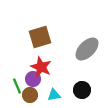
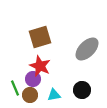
red star: moved 1 px left, 1 px up
green line: moved 2 px left, 2 px down
